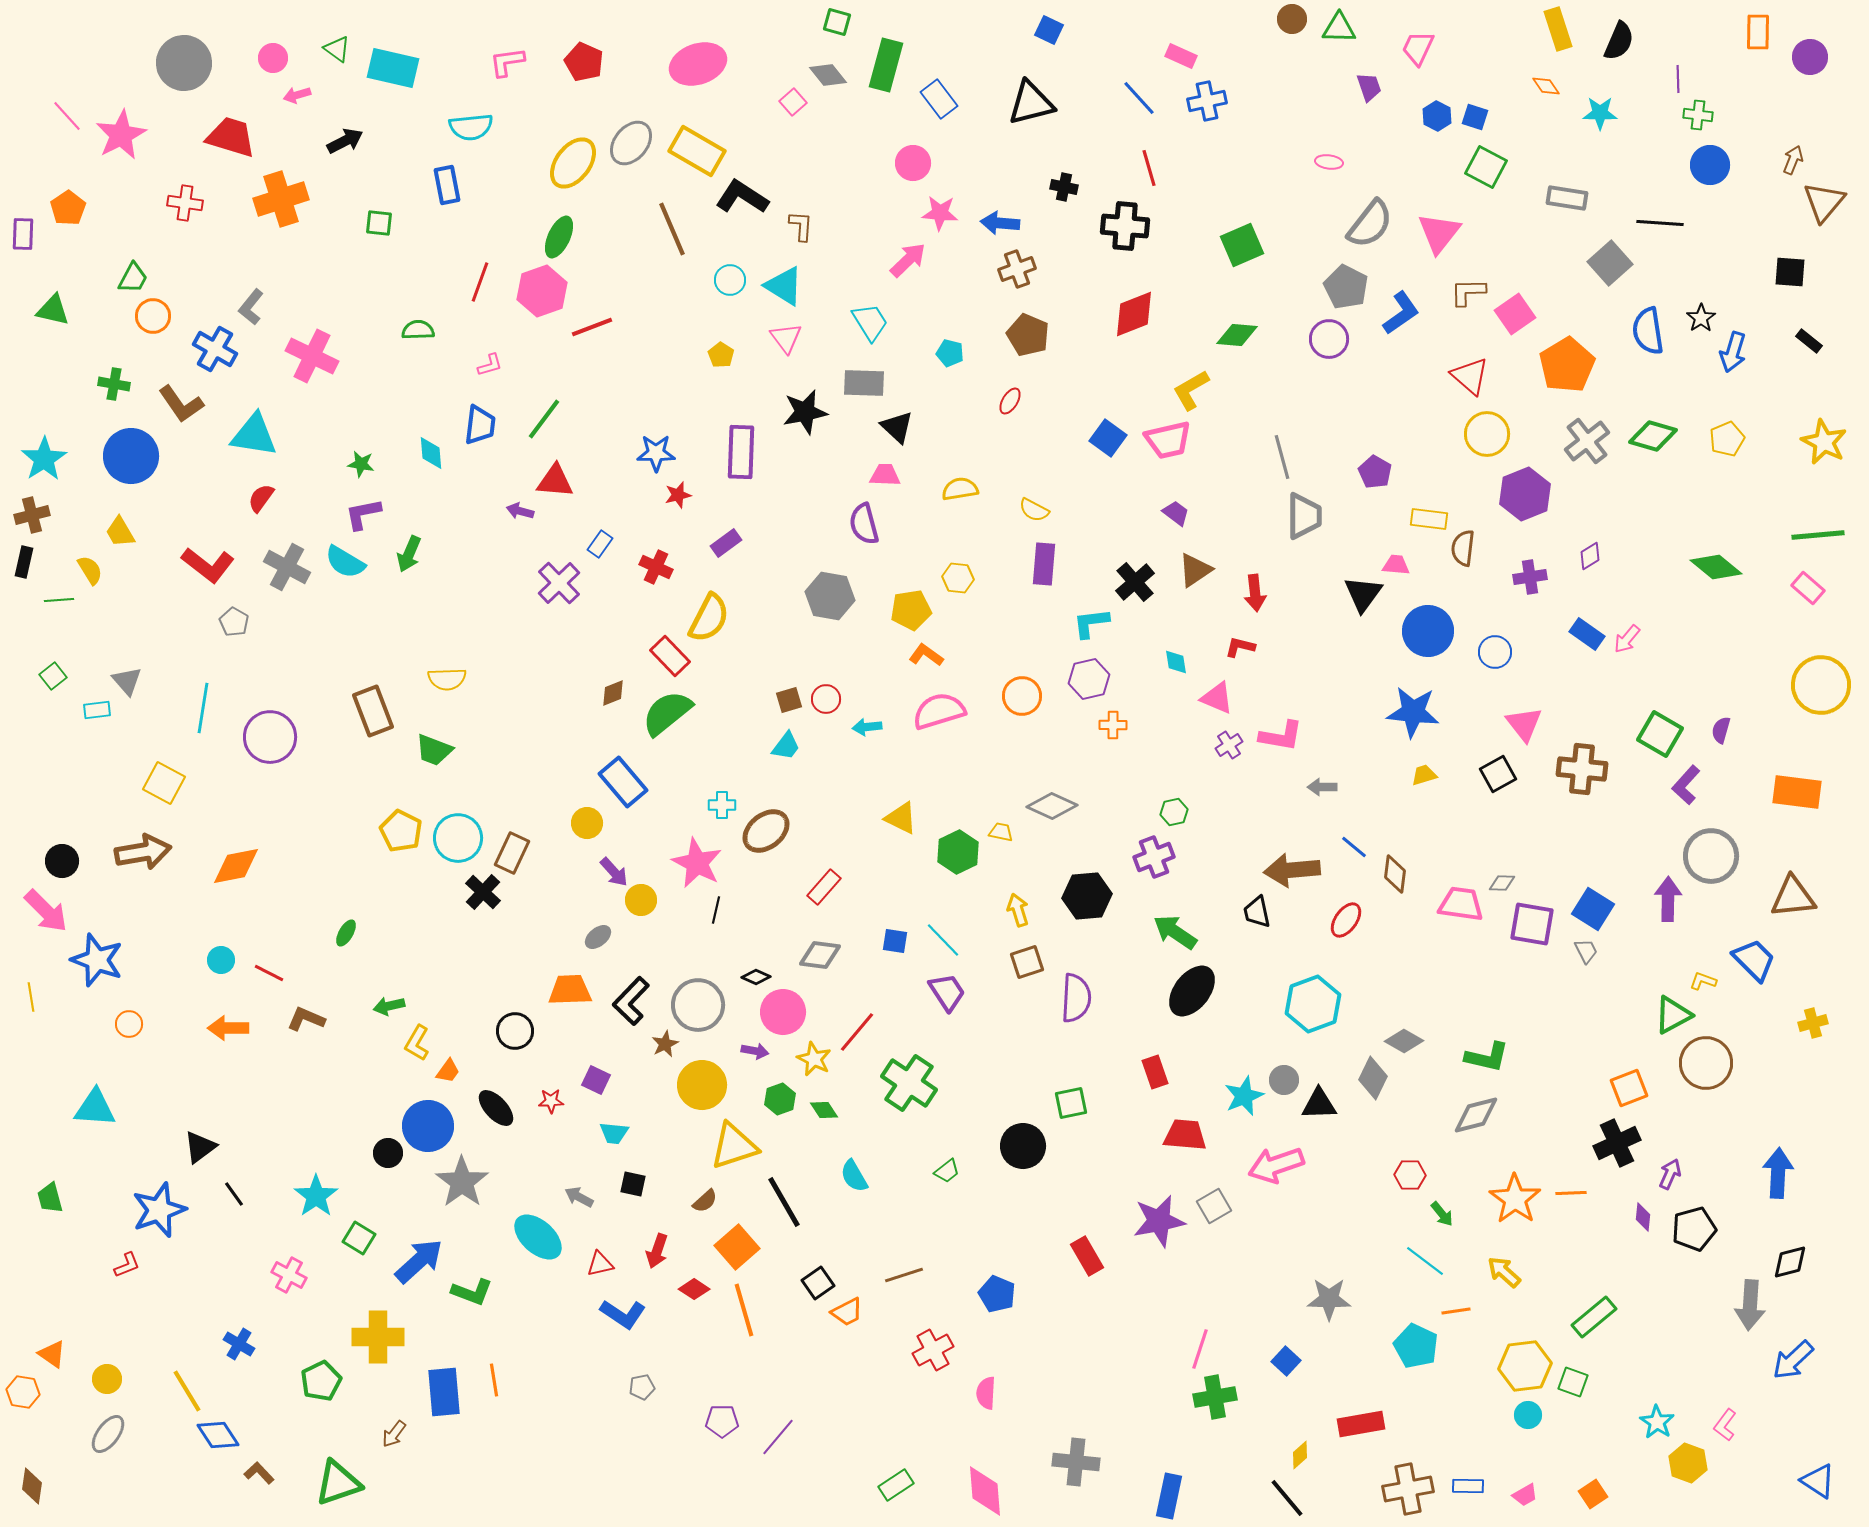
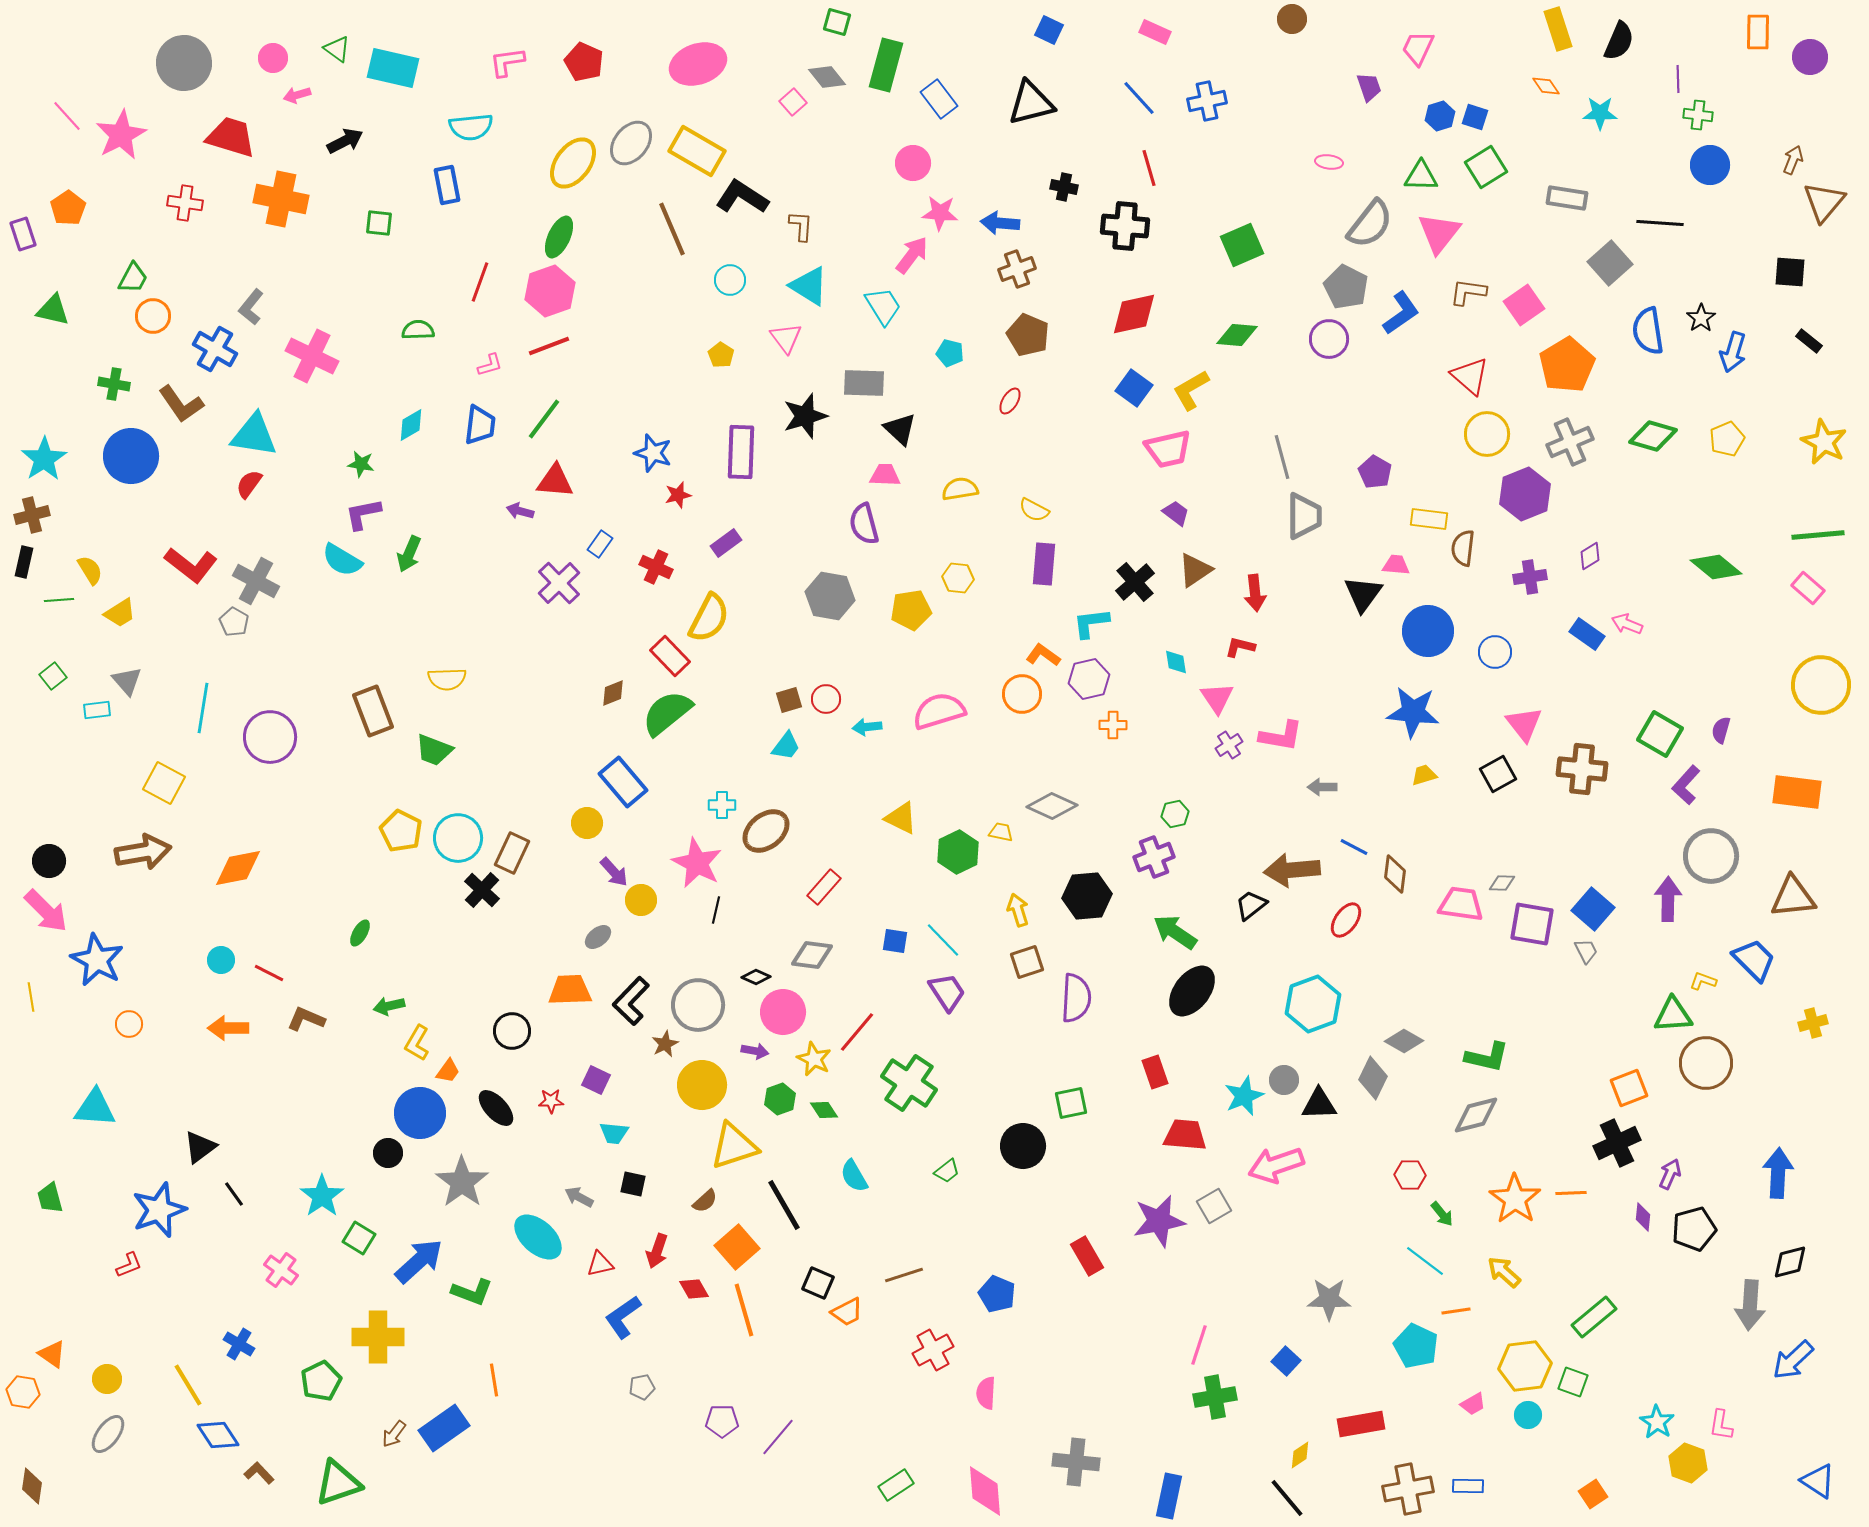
green triangle at (1339, 28): moved 82 px right, 148 px down
pink rectangle at (1181, 56): moved 26 px left, 24 px up
gray diamond at (828, 75): moved 1 px left, 2 px down
blue hexagon at (1437, 116): moved 3 px right; rotated 16 degrees clockwise
green square at (1486, 167): rotated 30 degrees clockwise
orange cross at (281, 199): rotated 30 degrees clockwise
purple rectangle at (23, 234): rotated 20 degrees counterclockwise
pink arrow at (908, 260): moved 4 px right, 5 px up; rotated 9 degrees counterclockwise
cyan triangle at (784, 286): moved 25 px right
pink hexagon at (542, 291): moved 8 px right
brown L-shape at (1468, 292): rotated 9 degrees clockwise
red diamond at (1134, 314): rotated 9 degrees clockwise
pink square at (1515, 314): moved 9 px right, 9 px up
cyan trapezoid at (870, 322): moved 13 px right, 16 px up
red line at (592, 327): moved 43 px left, 19 px down
black star at (805, 412): moved 4 px down; rotated 6 degrees counterclockwise
black triangle at (897, 427): moved 3 px right, 2 px down
blue square at (1108, 438): moved 26 px right, 50 px up
pink trapezoid at (1168, 440): moved 9 px down
gray cross at (1587, 441): moved 17 px left, 1 px down; rotated 15 degrees clockwise
cyan diamond at (431, 453): moved 20 px left, 28 px up; rotated 64 degrees clockwise
blue star at (656, 453): moved 3 px left; rotated 18 degrees clockwise
red semicircle at (261, 498): moved 12 px left, 14 px up
yellow trapezoid at (120, 532): moved 81 px down; rotated 92 degrees counterclockwise
cyan semicircle at (345, 562): moved 3 px left, 2 px up
red L-shape at (208, 565): moved 17 px left
gray cross at (287, 567): moved 31 px left, 14 px down
pink arrow at (1627, 639): moved 15 px up; rotated 72 degrees clockwise
orange L-shape at (926, 655): moved 117 px right
orange circle at (1022, 696): moved 2 px up
pink triangle at (1217, 698): rotated 33 degrees clockwise
green hexagon at (1174, 812): moved 1 px right, 2 px down
blue line at (1354, 847): rotated 12 degrees counterclockwise
black circle at (62, 861): moved 13 px left
orange diamond at (236, 866): moved 2 px right, 2 px down
black cross at (483, 892): moved 1 px left, 2 px up
blue square at (1593, 909): rotated 9 degrees clockwise
black trapezoid at (1257, 912): moved 6 px left, 7 px up; rotated 64 degrees clockwise
green ellipse at (346, 933): moved 14 px right
gray diamond at (820, 955): moved 8 px left
blue star at (97, 960): rotated 8 degrees clockwise
green triangle at (1673, 1015): rotated 24 degrees clockwise
black circle at (515, 1031): moved 3 px left
blue circle at (428, 1126): moved 8 px left, 13 px up
cyan star at (316, 1196): moved 6 px right
black line at (784, 1202): moved 3 px down
red L-shape at (127, 1265): moved 2 px right
pink cross at (289, 1275): moved 8 px left, 5 px up; rotated 8 degrees clockwise
black square at (818, 1283): rotated 32 degrees counterclockwise
red diamond at (694, 1289): rotated 28 degrees clockwise
blue L-shape at (623, 1314): moved 3 px down; rotated 111 degrees clockwise
pink line at (1200, 1349): moved 1 px left, 4 px up
yellow line at (187, 1391): moved 1 px right, 6 px up
blue rectangle at (444, 1392): moved 36 px down; rotated 60 degrees clockwise
pink L-shape at (1725, 1425): moved 4 px left; rotated 28 degrees counterclockwise
yellow diamond at (1300, 1455): rotated 8 degrees clockwise
pink trapezoid at (1525, 1495): moved 52 px left, 91 px up
